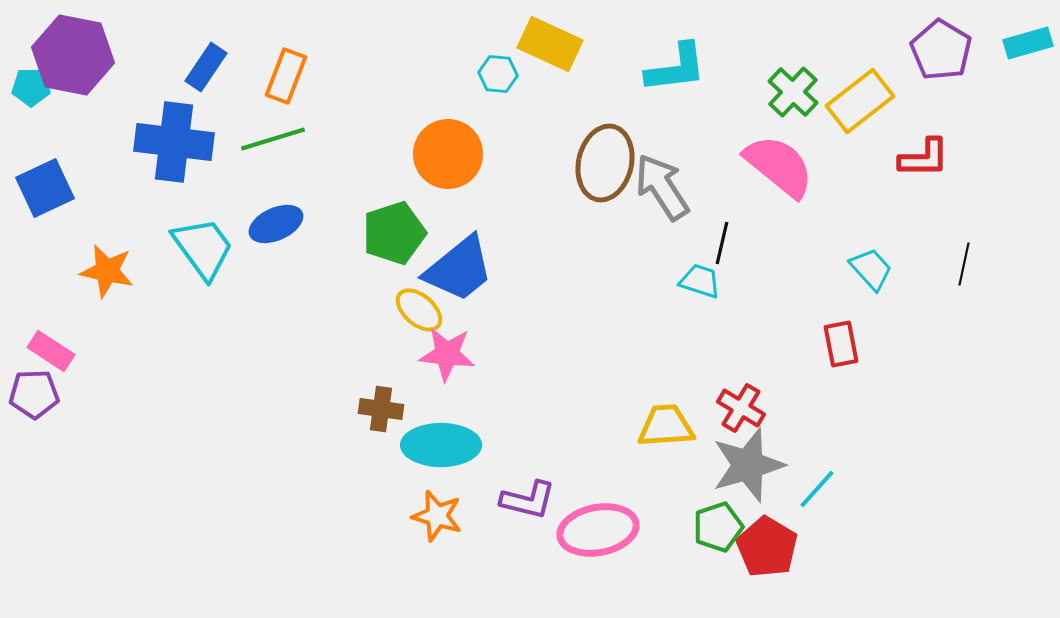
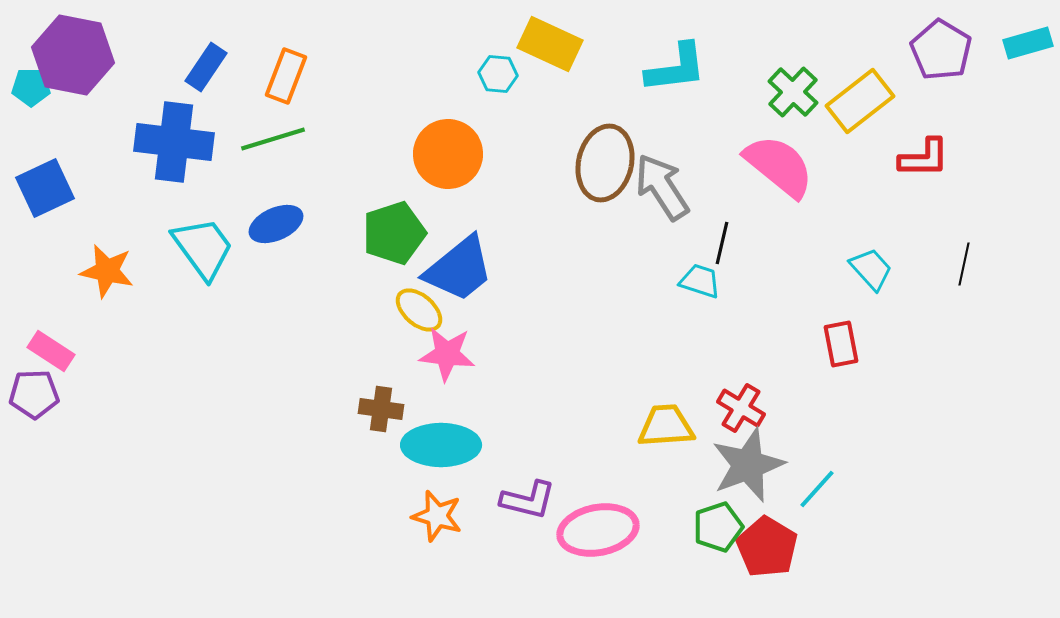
gray star at (748, 465): rotated 4 degrees counterclockwise
